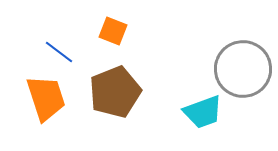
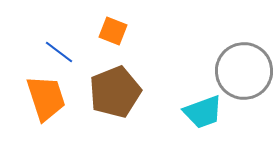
gray circle: moved 1 px right, 2 px down
